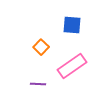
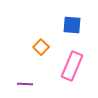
pink rectangle: rotated 32 degrees counterclockwise
purple line: moved 13 px left
